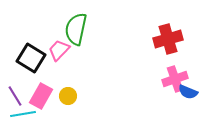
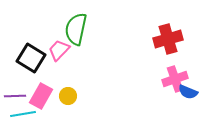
purple line: rotated 60 degrees counterclockwise
